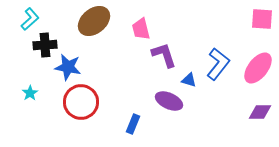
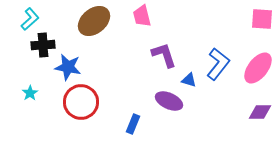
pink trapezoid: moved 1 px right, 13 px up
black cross: moved 2 px left
